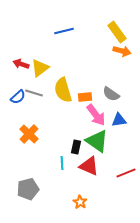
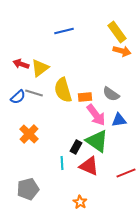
black rectangle: rotated 16 degrees clockwise
